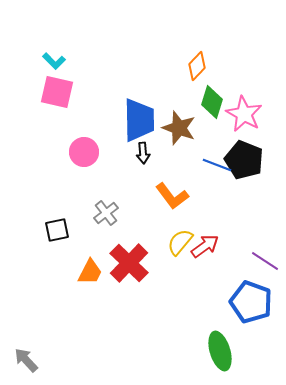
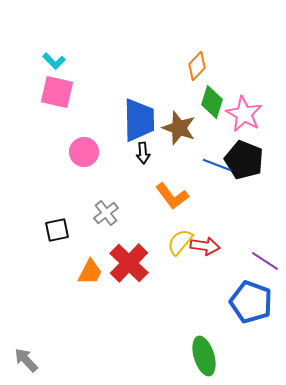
red arrow: rotated 44 degrees clockwise
green ellipse: moved 16 px left, 5 px down
